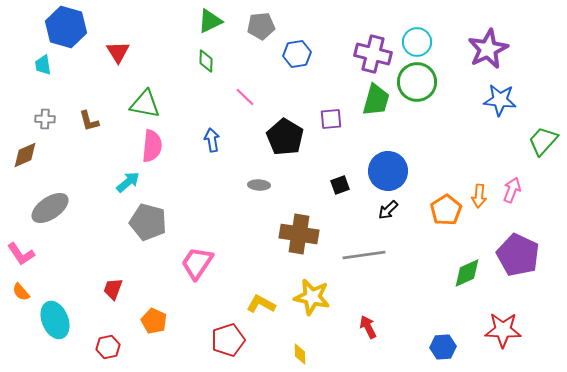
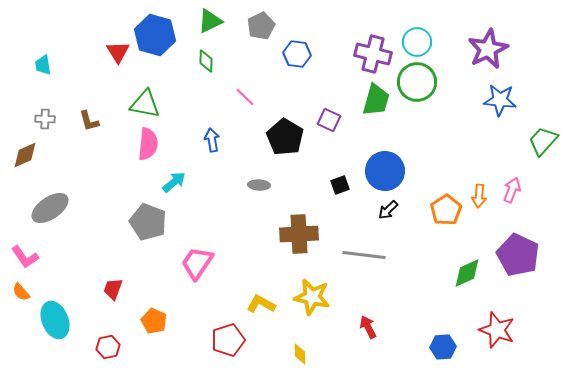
gray pentagon at (261, 26): rotated 20 degrees counterclockwise
blue hexagon at (66, 27): moved 89 px right, 8 px down
blue hexagon at (297, 54): rotated 16 degrees clockwise
purple square at (331, 119): moved 2 px left, 1 px down; rotated 30 degrees clockwise
pink semicircle at (152, 146): moved 4 px left, 2 px up
blue circle at (388, 171): moved 3 px left
cyan arrow at (128, 182): moved 46 px right
gray pentagon at (148, 222): rotated 6 degrees clockwise
brown cross at (299, 234): rotated 12 degrees counterclockwise
pink L-shape at (21, 254): moved 4 px right, 3 px down
gray line at (364, 255): rotated 15 degrees clockwise
red star at (503, 330): moved 6 px left; rotated 18 degrees clockwise
